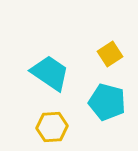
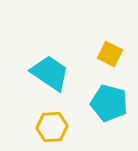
yellow square: rotated 30 degrees counterclockwise
cyan pentagon: moved 2 px right, 1 px down
